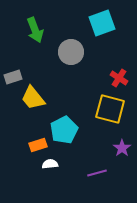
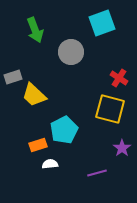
yellow trapezoid: moved 1 px right, 3 px up; rotated 8 degrees counterclockwise
